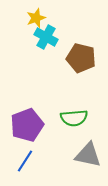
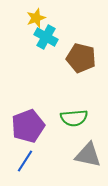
purple pentagon: moved 1 px right, 1 px down
